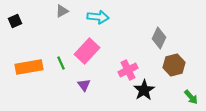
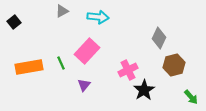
black square: moved 1 px left, 1 px down; rotated 16 degrees counterclockwise
purple triangle: rotated 16 degrees clockwise
